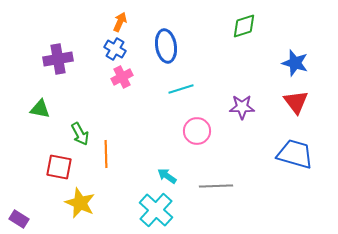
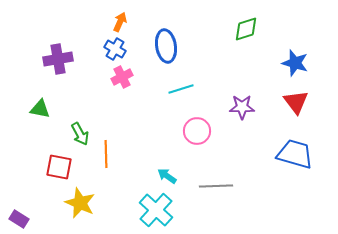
green diamond: moved 2 px right, 3 px down
